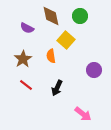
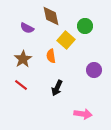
green circle: moved 5 px right, 10 px down
red line: moved 5 px left
pink arrow: rotated 30 degrees counterclockwise
